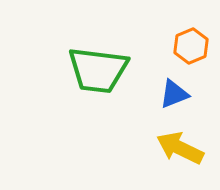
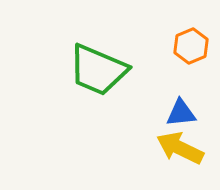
green trapezoid: rotated 16 degrees clockwise
blue triangle: moved 7 px right, 19 px down; rotated 16 degrees clockwise
